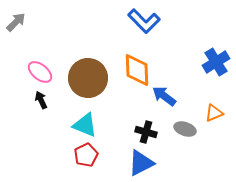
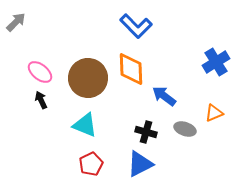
blue L-shape: moved 8 px left, 5 px down
orange diamond: moved 6 px left, 1 px up
red pentagon: moved 5 px right, 9 px down
blue triangle: moved 1 px left, 1 px down
